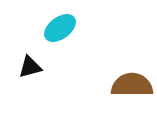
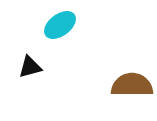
cyan ellipse: moved 3 px up
